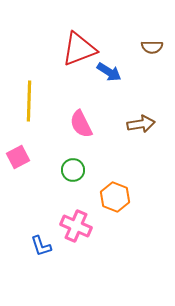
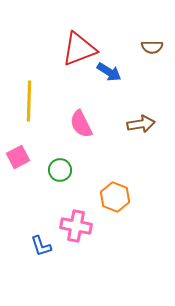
green circle: moved 13 px left
pink cross: rotated 12 degrees counterclockwise
